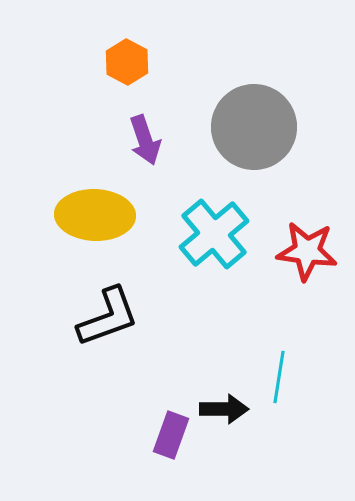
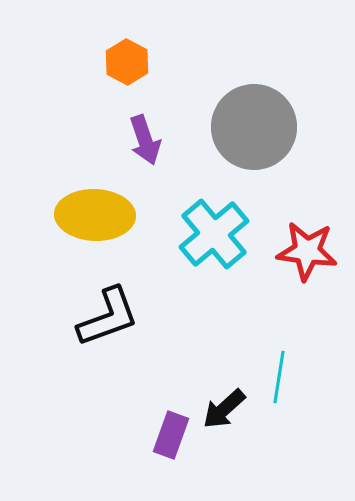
black arrow: rotated 138 degrees clockwise
